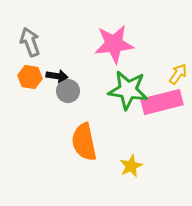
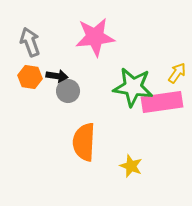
pink star: moved 19 px left, 7 px up
yellow arrow: moved 1 px left, 1 px up
green star: moved 5 px right, 3 px up
pink rectangle: rotated 6 degrees clockwise
orange semicircle: rotated 15 degrees clockwise
yellow star: rotated 25 degrees counterclockwise
